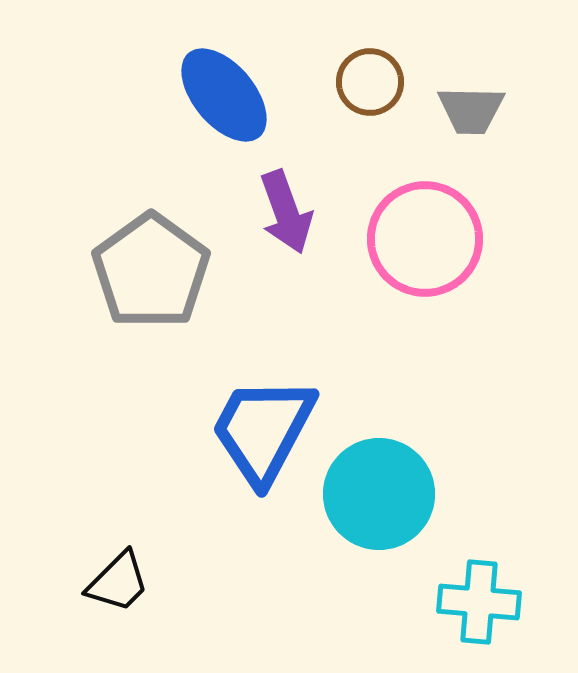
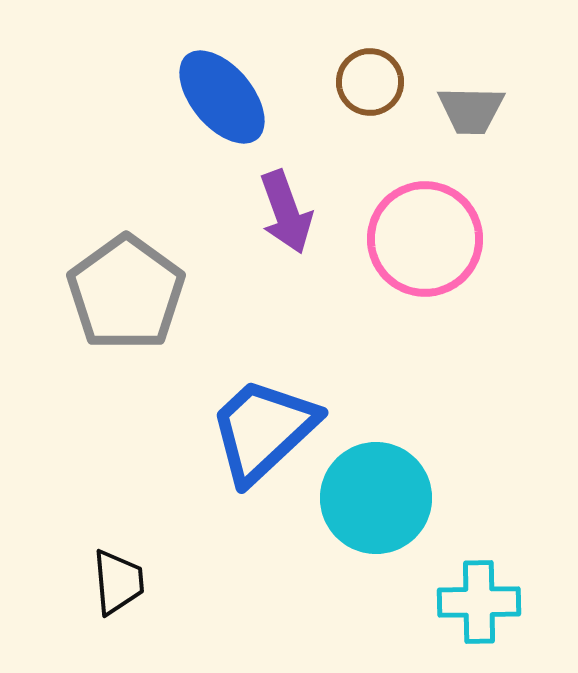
blue ellipse: moved 2 px left, 2 px down
gray pentagon: moved 25 px left, 22 px down
blue trapezoid: rotated 19 degrees clockwise
cyan circle: moved 3 px left, 4 px down
black trapezoid: rotated 50 degrees counterclockwise
cyan cross: rotated 6 degrees counterclockwise
